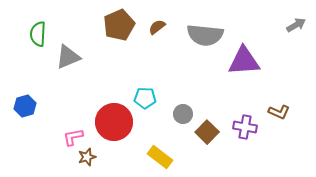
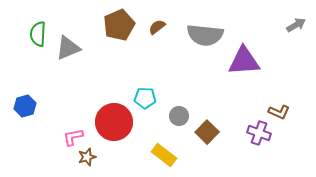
gray triangle: moved 9 px up
gray circle: moved 4 px left, 2 px down
purple cross: moved 14 px right, 6 px down; rotated 10 degrees clockwise
yellow rectangle: moved 4 px right, 2 px up
